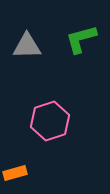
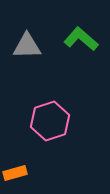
green L-shape: rotated 56 degrees clockwise
